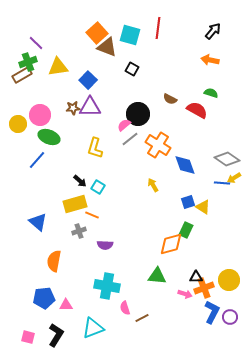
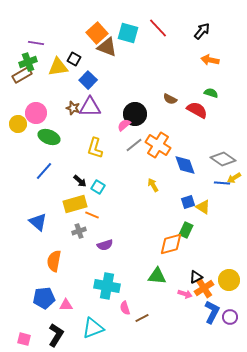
red line at (158, 28): rotated 50 degrees counterclockwise
black arrow at (213, 31): moved 11 px left
cyan square at (130, 35): moved 2 px left, 2 px up
purple line at (36, 43): rotated 35 degrees counterclockwise
black square at (132, 69): moved 58 px left, 10 px up
brown star at (73, 108): rotated 24 degrees clockwise
black circle at (138, 114): moved 3 px left
pink circle at (40, 115): moved 4 px left, 2 px up
gray line at (130, 139): moved 4 px right, 6 px down
gray diamond at (227, 159): moved 4 px left
blue line at (37, 160): moved 7 px right, 11 px down
purple semicircle at (105, 245): rotated 21 degrees counterclockwise
black triangle at (196, 277): rotated 24 degrees counterclockwise
orange cross at (204, 288): rotated 12 degrees counterclockwise
pink square at (28, 337): moved 4 px left, 2 px down
